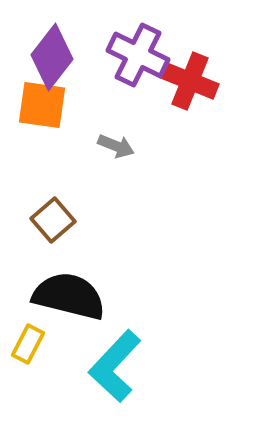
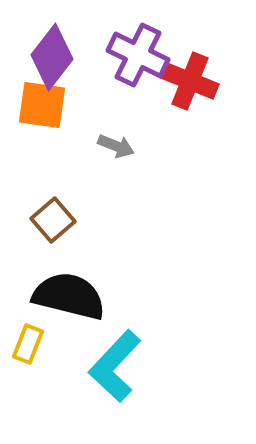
yellow rectangle: rotated 6 degrees counterclockwise
